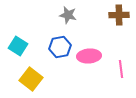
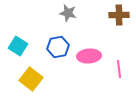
gray star: moved 2 px up
blue hexagon: moved 2 px left
pink line: moved 2 px left
